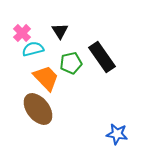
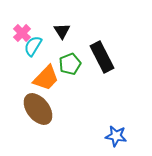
black triangle: moved 2 px right
cyan semicircle: moved 3 px up; rotated 45 degrees counterclockwise
black rectangle: rotated 8 degrees clockwise
green pentagon: moved 1 px left, 1 px down; rotated 10 degrees counterclockwise
orange trapezoid: rotated 88 degrees clockwise
blue star: moved 1 px left, 2 px down
